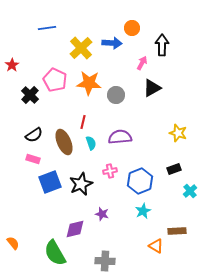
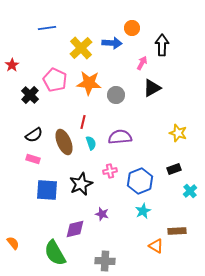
blue square: moved 3 px left, 8 px down; rotated 25 degrees clockwise
